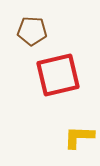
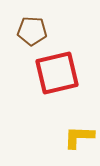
red square: moved 1 px left, 2 px up
